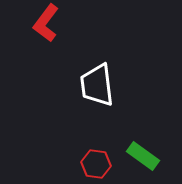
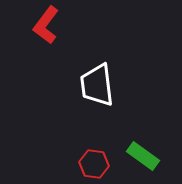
red L-shape: moved 2 px down
red hexagon: moved 2 px left
